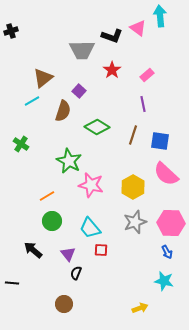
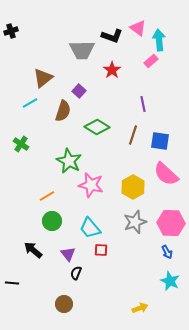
cyan arrow: moved 1 px left, 24 px down
pink rectangle: moved 4 px right, 14 px up
cyan line: moved 2 px left, 2 px down
cyan star: moved 6 px right; rotated 12 degrees clockwise
